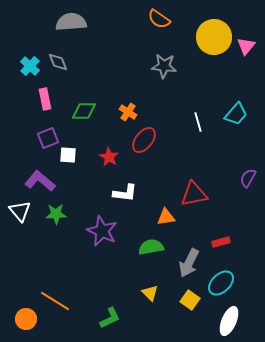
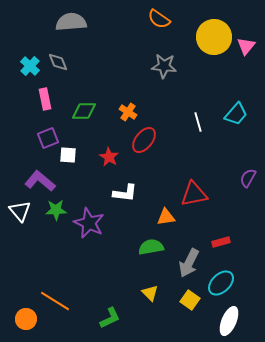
green star: moved 4 px up
purple star: moved 13 px left, 8 px up
